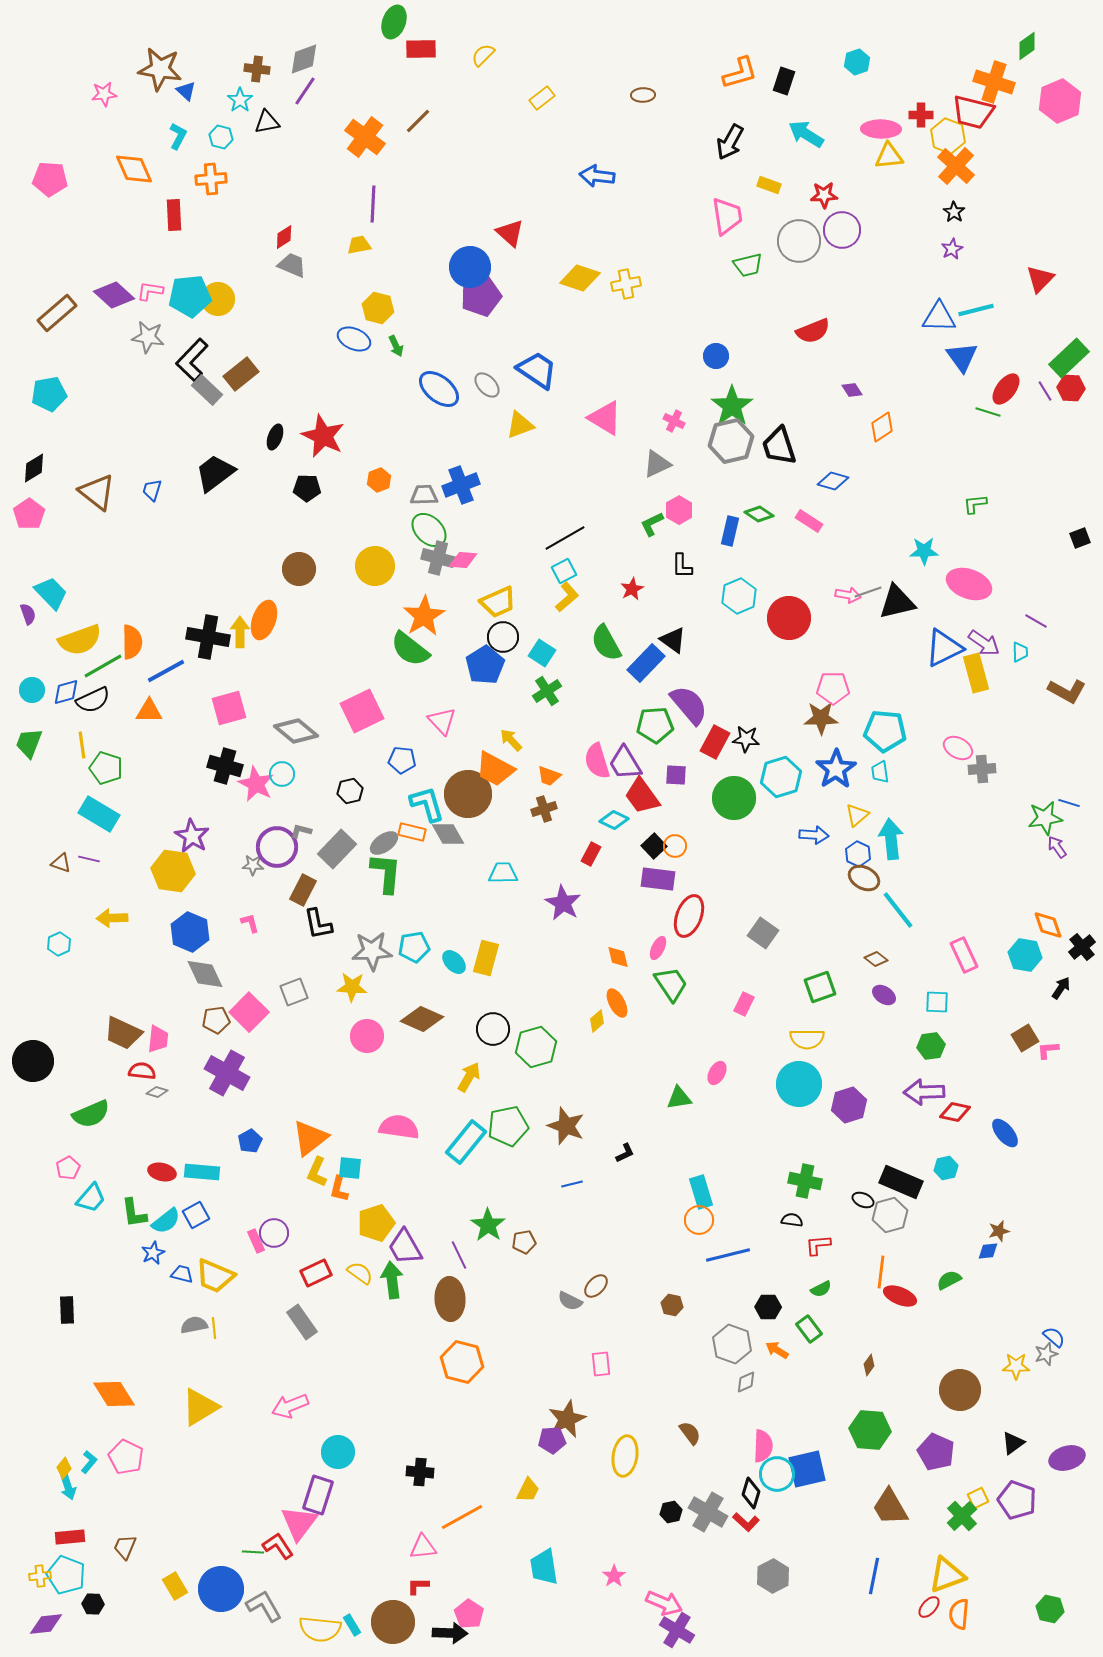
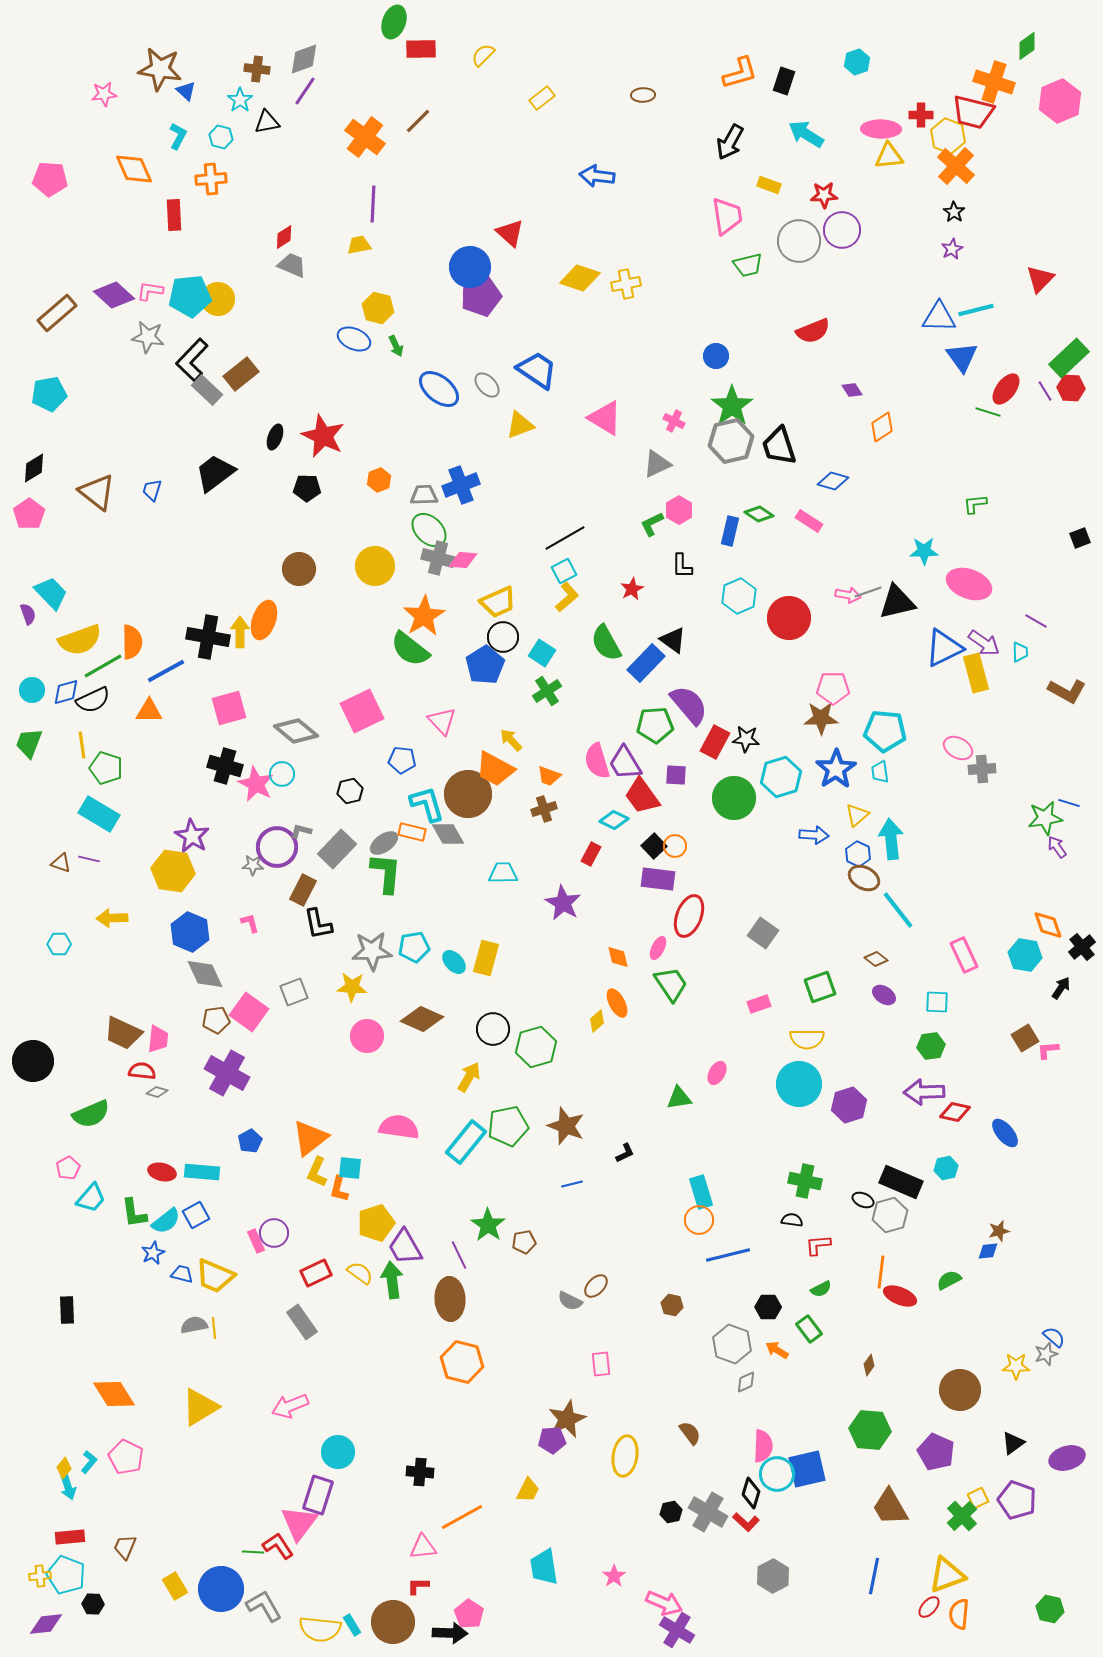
cyan hexagon at (59, 944): rotated 25 degrees clockwise
pink rectangle at (744, 1004): moved 15 px right; rotated 45 degrees clockwise
pink square at (249, 1012): rotated 9 degrees counterclockwise
